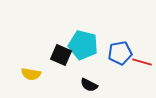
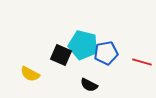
blue pentagon: moved 14 px left
yellow semicircle: moved 1 px left; rotated 18 degrees clockwise
